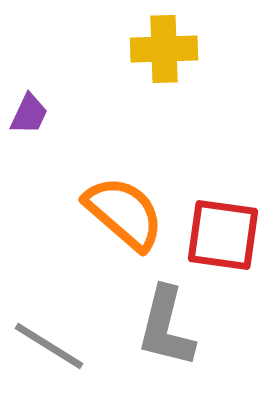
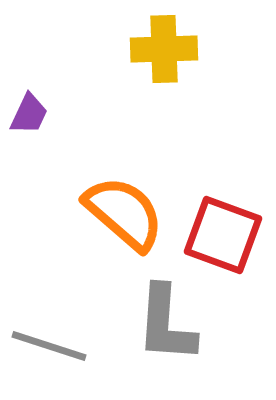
red square: rotated 12 degrees clockwise
gray L-shape: moved 3 px up; rotated 10 degrees counterclockwise
gray line: rotated 14 degrees counterclockwise
